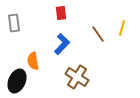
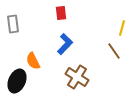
gray rectangle: moved 1 px left, 1 px down
brown line: moved 16 px right, 17 px down
blue L-shape: moved 3 px right
orange semicircle: rotated 18 degrees counterclockwise
